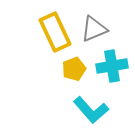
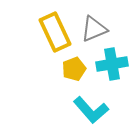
cyan cross: moved 2 px up
